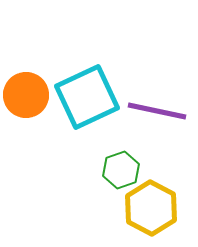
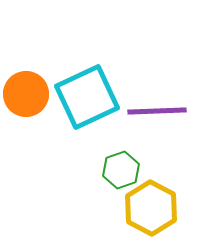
orange circle: moved 1 px up
purple line: rotated 14 degrees counterclockwise
